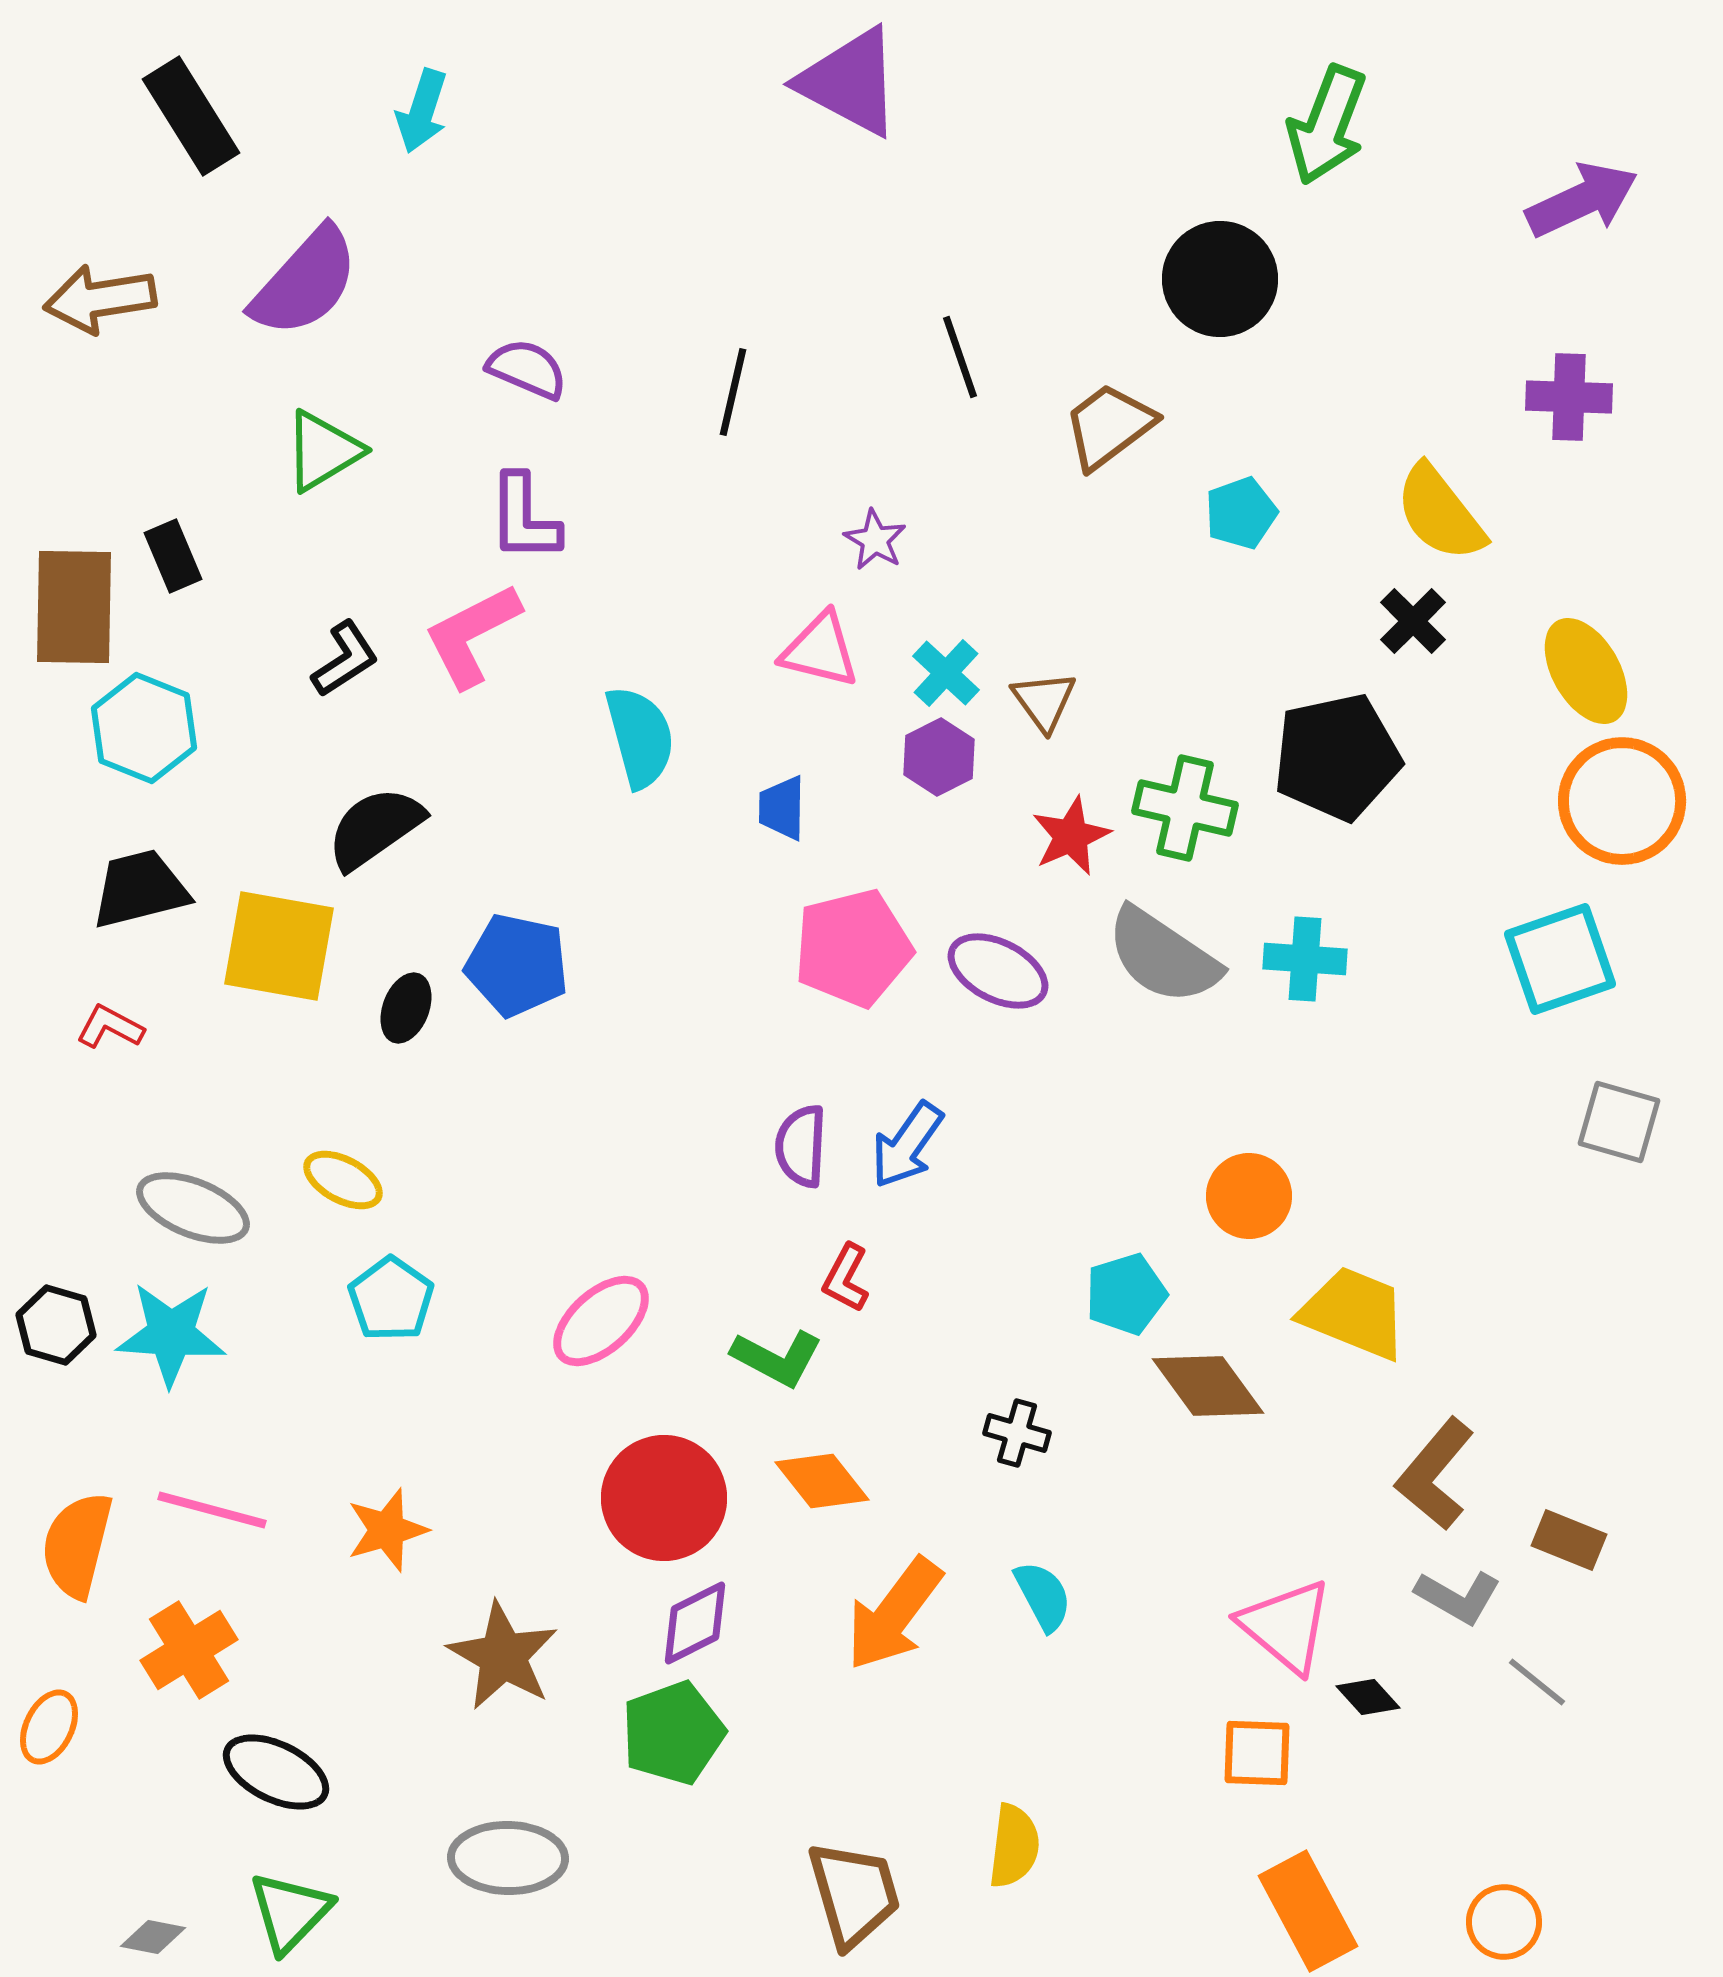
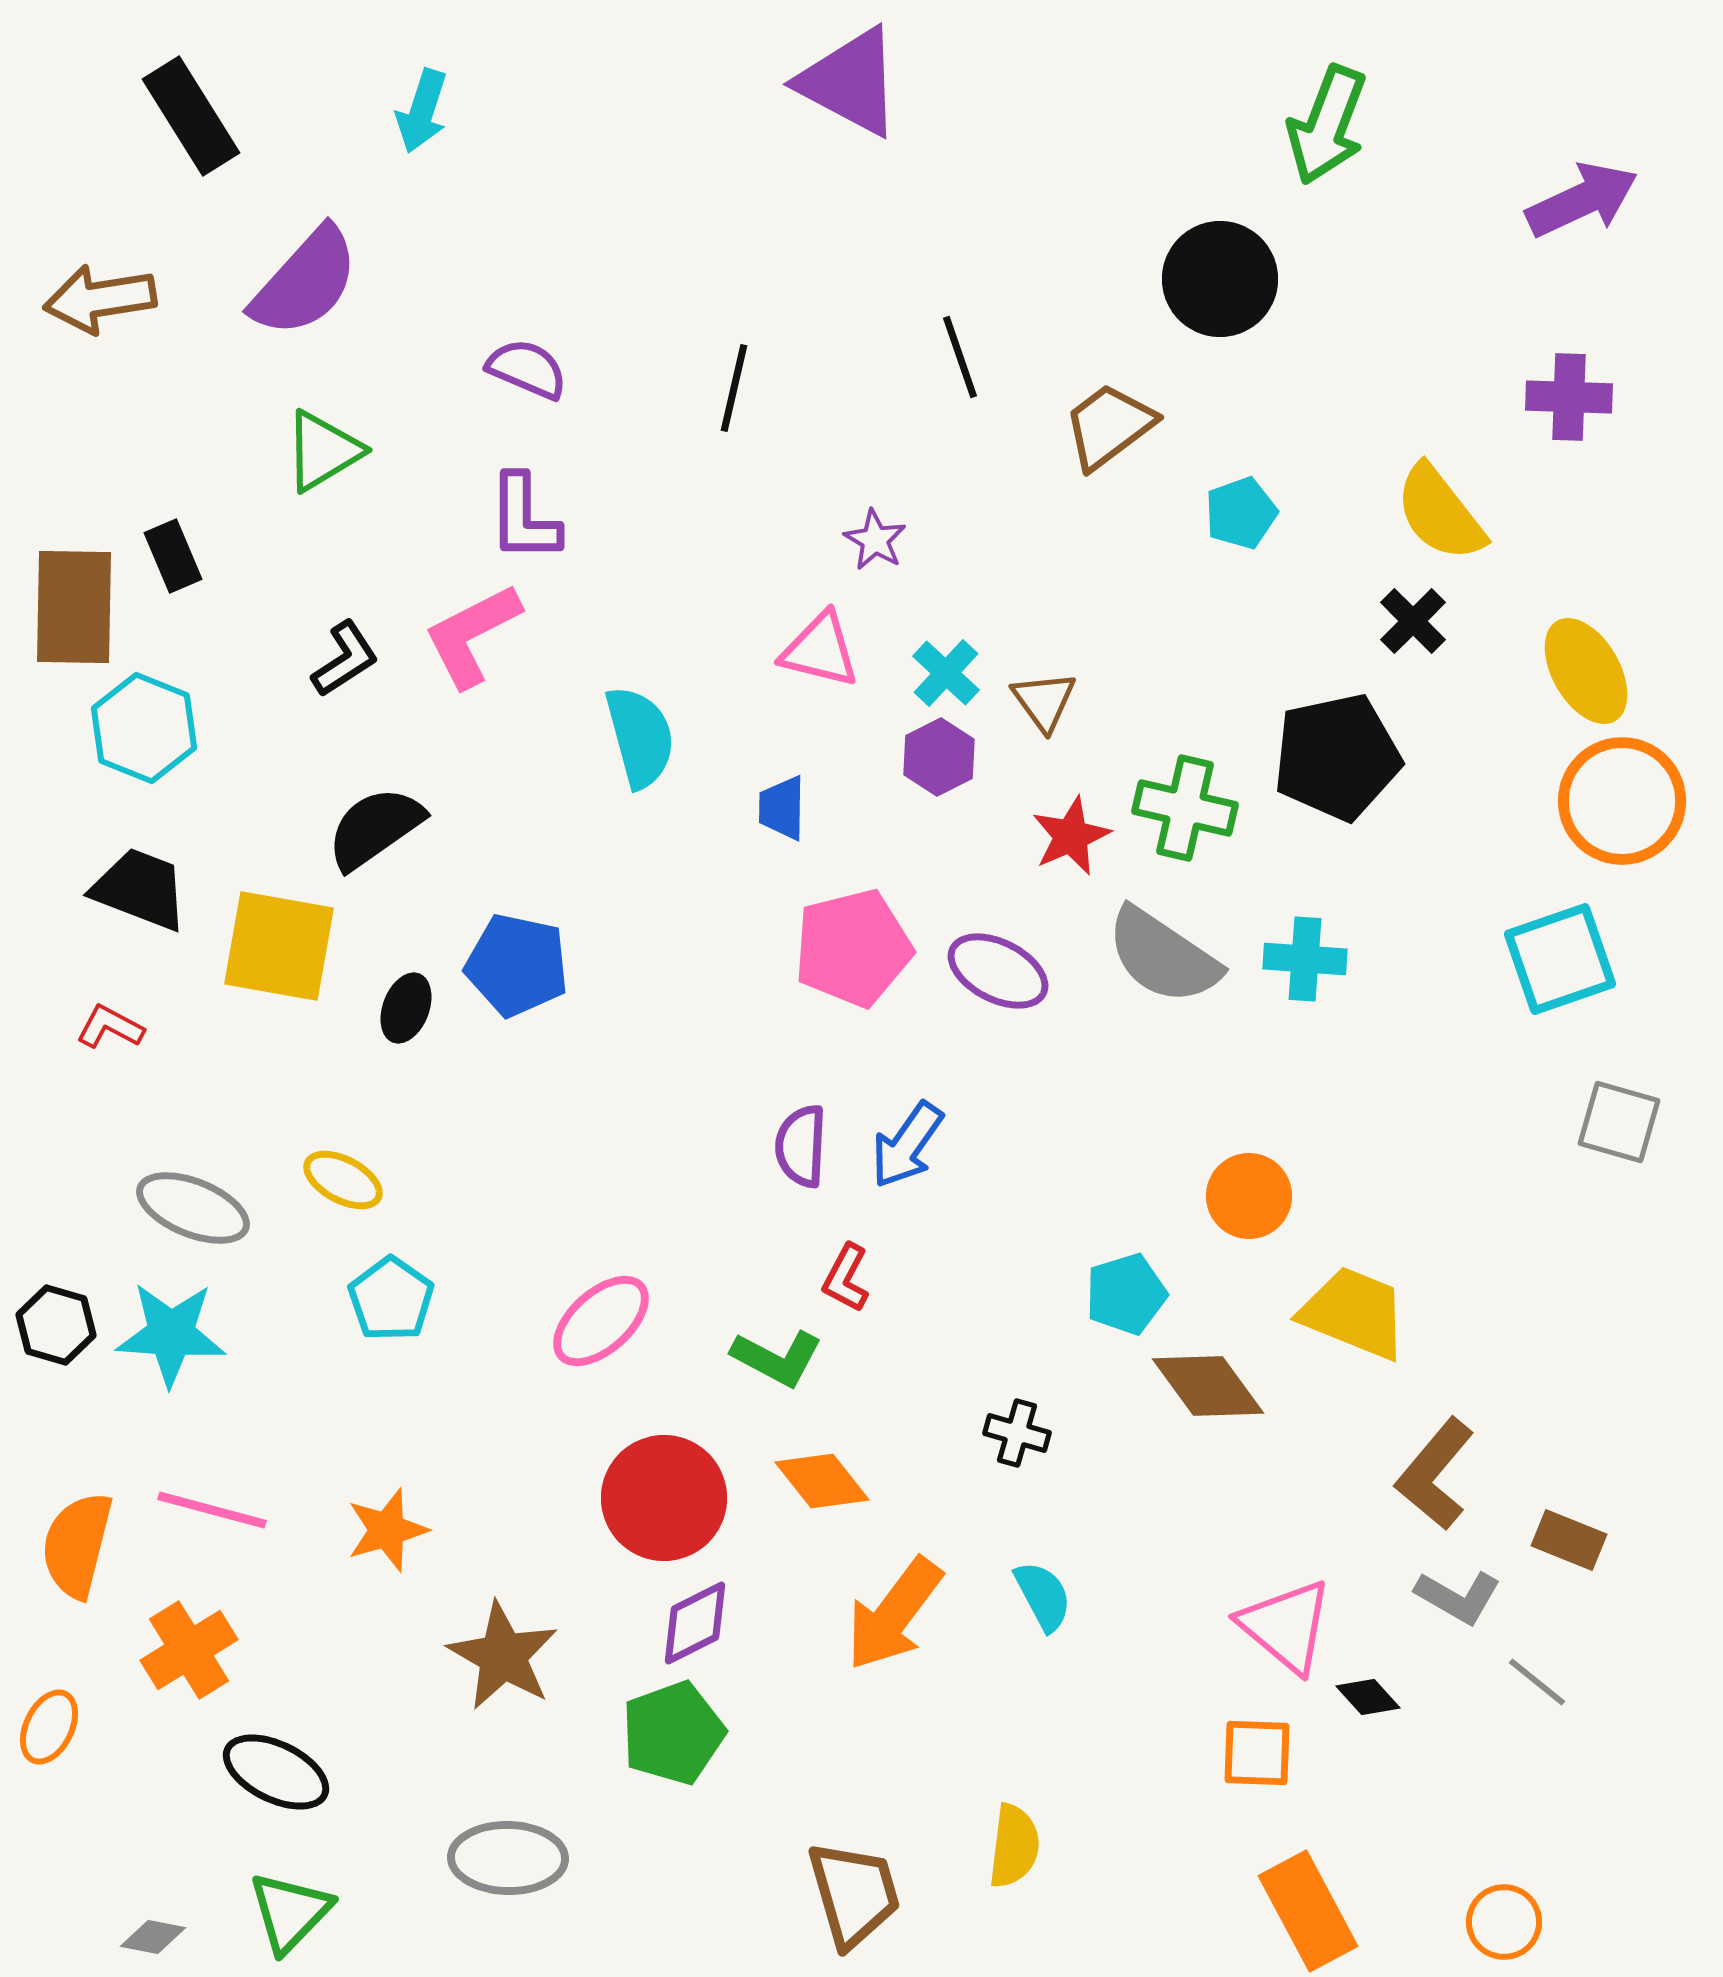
black line at (733, 392): moved 1 px right, 4 px up
black trapezoid at (140, 889): rotated 35 degrees clockwise
